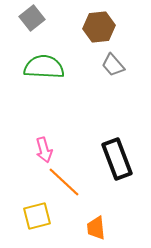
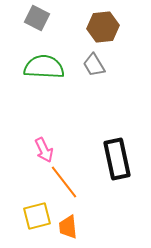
gray square: moved 5 px right; rotated 25 degrees counterclockwise
brown hexagon: moved 4 px right
gray trapezoid: moved 19 px left; rotated 10 degrees clockwise
pink arrow: rotated 10 degrees counterclockwise
black rectangle: rotated 9 degrees clockwise
orange line: rotated 9 degrees clockwise
orange trapezoid: moved 28 px left, 1 px up
